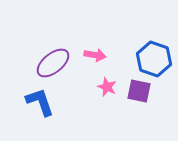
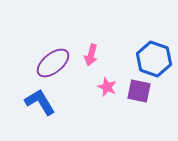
pink arrow: moved 4 px left; rotated 95 degrees clockwise
blue L-shape: rotated 12 degrees counterclockwise
